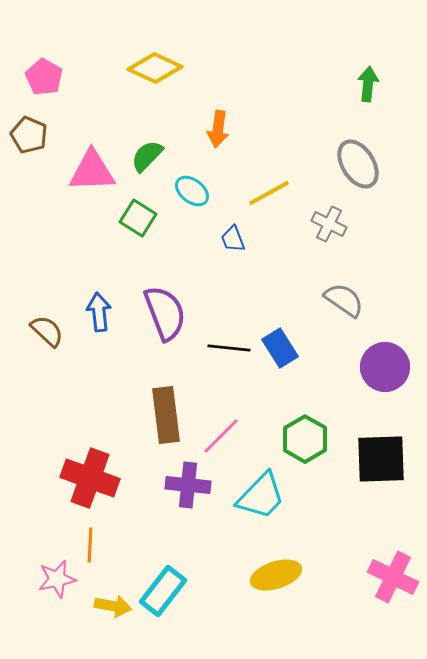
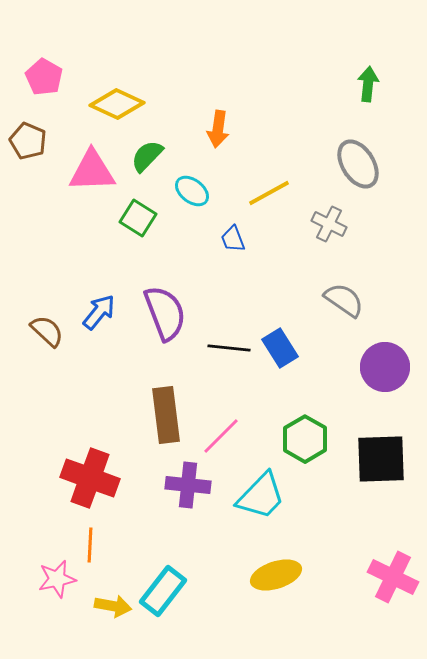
yellow diamond: moved 38 px left, 36 px down
brown pentagon: moved 1 px left, 6 px down
blue arrow: rotated 45 degrees clockwise
